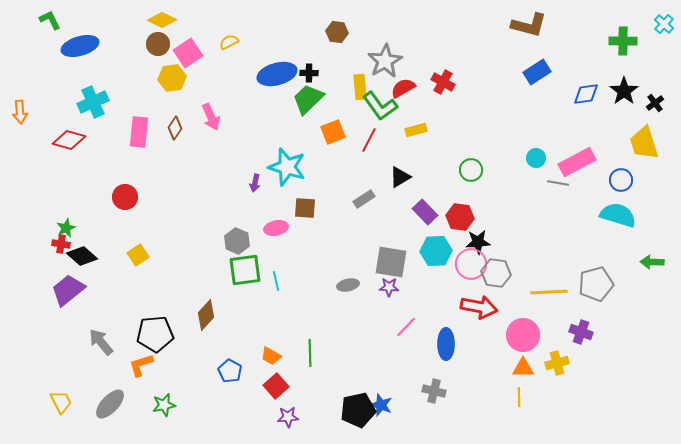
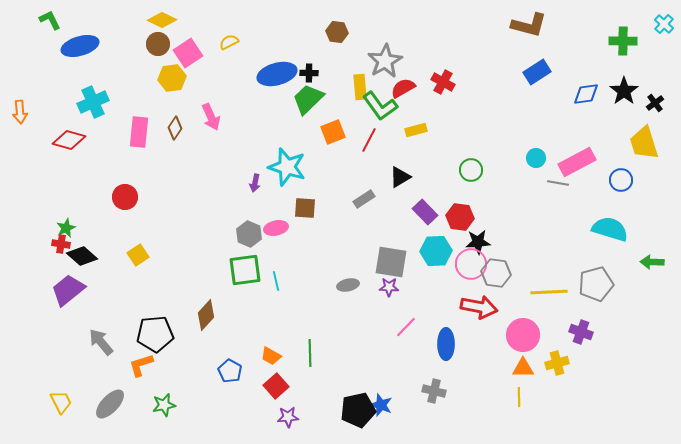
cyan semicircle at (618, 215): moved 8 px left, 14 px down
gray hexagon at (237, 241): moved 12 px right, 7 px up
